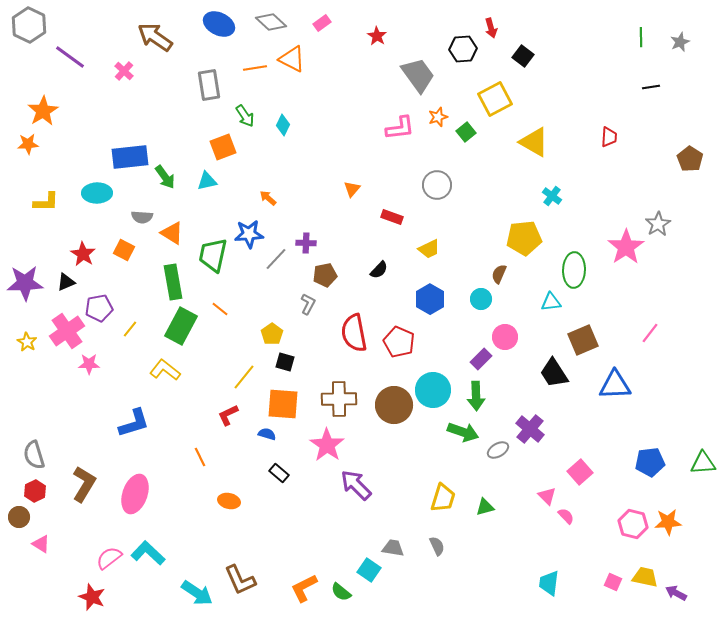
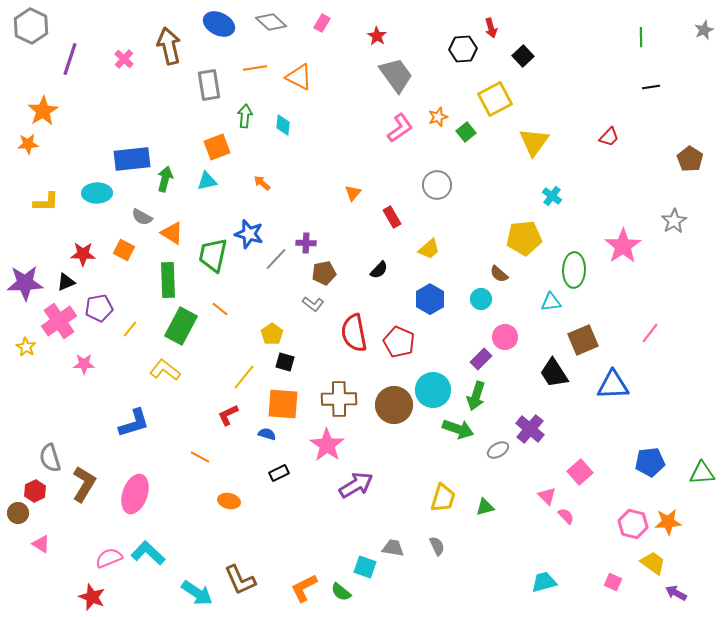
pink rectangle at (322, 23): rotated 24 degrees counterclockwise
gray hexagon at (29, 25): moved 2 px right, 1 px down
brown arrow at (155, 37): moved 14 px right, 9 px down; rotated 42 degrees clockwise
gray star at (680, 42): moved 24 px right, 12 px up
black square at (523, 56): rotated 10 degrees clockwise
purple line at (70, 57): moved 2 px down; rotated 72 degrees clockwise
orange triangle at (292, 59): moved 7 px right, 18 px down
pink cross at (124, 71): moved 12 px up
gray trapezoid at (418, 75): moved 22 px left
green arrow at (245, 116): rotated 140 degrees counterclockwise
cyan diamond at (283, 125): rotated 20 degrees counterclockwise
pink L-shape at (400, 128): rotated 28 degrees counterclockwise
red trapezoid at (609, 137): rotated 40 degrees clockwise
yellow triangle at (534, 142): rotated 36 degrees clockwise
orange square at (223, 147): moved 6 px left
blue rectangle at (130, 157): moved 2 px right, 2 px down
green arrow at (165, 177): moved 2 px down; rotated 130 degrees counterclockwise
orange triangle at (352, 189): moved 1 px right, 4 px down
orange arrow at (268, 198): moved 6 px left, 15 px up
gray semicircle at (142, 217): rotated 25 degrees clockwise
red rectangle at (392, 217): rotated 40 degrees clockwise
gray star at (658, 224): moved 16 px right, 3 px up
blue star at (249, 234): rotated 20 degrees clockwise
pink star at (626, 247): moved 3 px left, 1 px up
yellow trapezoid at (429, 249): rotated 15 degrees counterclockwise
red star at (83, 254): rotated 30 degrees counterclockwise
brown semicircle at (499, 274): rotated 72 degrees counterclockwise
brown pentagon at (325, 275): moved 1 px left, 2 px up
green rectangle at (173, 282): moved 5 px left, 2 px up; rotated 8 degrees clockwise
gray L-shape at (308, 304): moved 5 px right; rotated 100 degrees clockwise
pink cross at (67, 331): moved 8 px left, 10 px up
yellow star at (27, 342): moved 1 px left, 5 px down
pink star at (89, 364): moved 5 px left
blue triangle at (615, 385): moved 2 px left
green arrow at (476, 396): rotated 20 degrees clockwise
green arrow at (463, 432): moved 5 px left, 3 px up
gray semicircle at (34, 455): moved 16 px right, 3 px down
orange line at (200, 457): rotated 36 degrees counterclockwise
green triangle at (703, 463): moved 1 px left, 10 px down
black rectangle at (279, 473): rotated 66 degrees counterclockwise
purple arrow at (356, 485): rotated 104 degrees clockwise
brown circle at (19, 517): moved 1 px left, 4 px up
pink semicircle at (109, 558): rotated 16 degrees clockwise
cyan square at (369, 570): moved 4 px left, 3 px up; rotated 15 degrees counterclockwise
yellow trapezoid at (645, 577): moved 8 px right, 14 px up; rotated 24 degrees clockwise
cyan trapezoid at (549, 583): moved 5 px left, 1 px up; rotated 68 degrees clockwise
